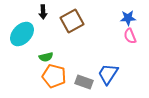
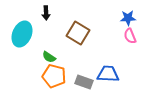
black arrow: moved 3 px right, 1 px down
brown square: moved 6 px right, 12 px down; rotated 30 degrees counterclockwise
cyan ellipse: rotated 20 degrees counterclockwise
green semicircle: moved 3 px right; rotated 48 degrees clockwise
blue trapezoid: rotated 60 degrees clockwise
